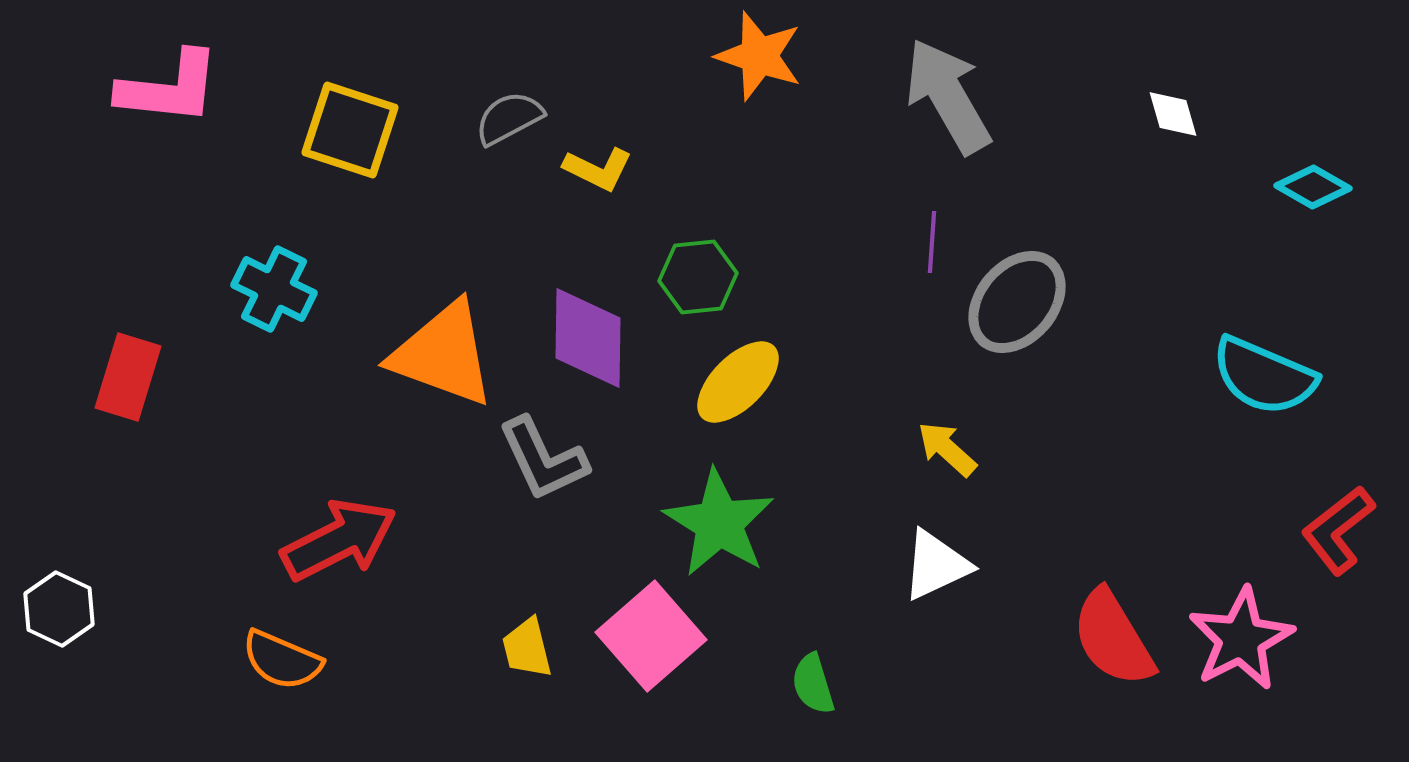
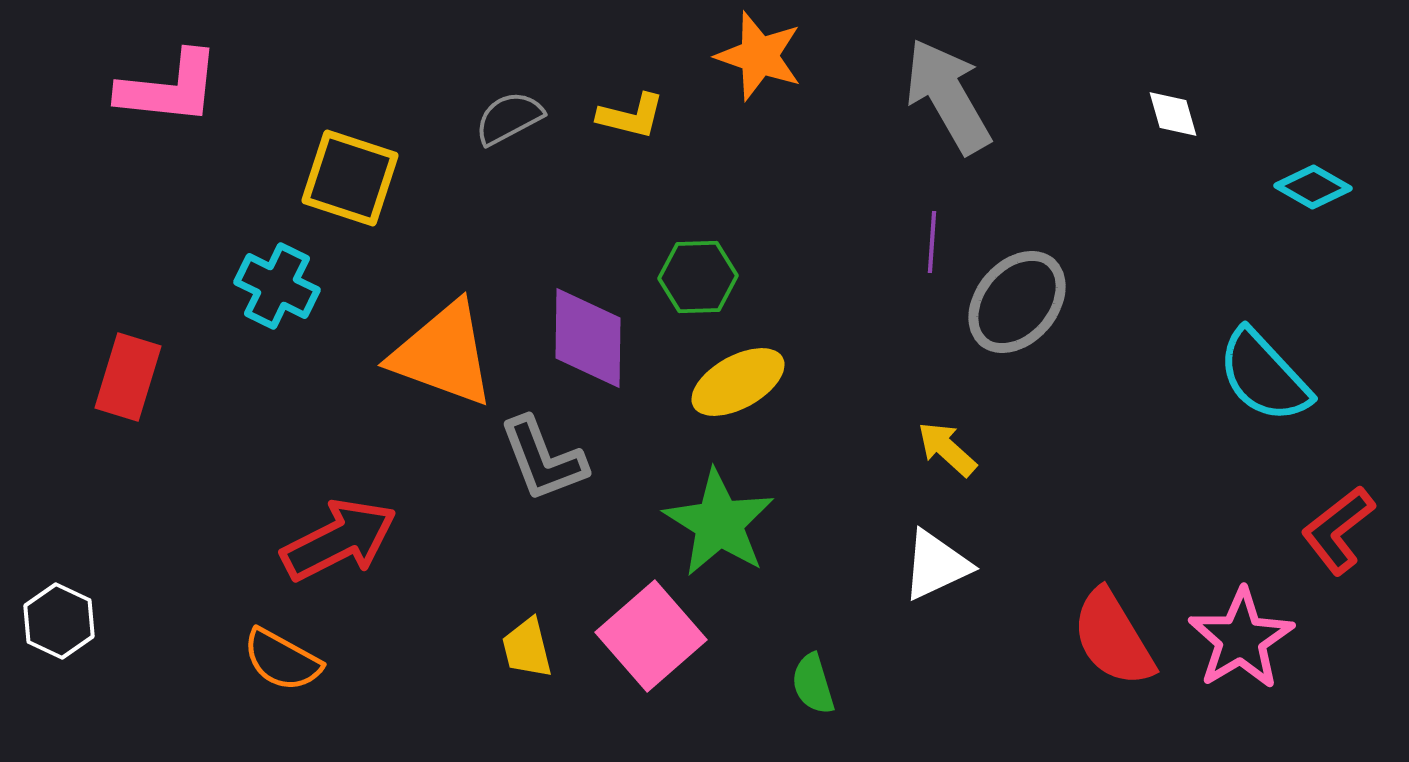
yellow square: moved 48 px down
yellow L-shape: moved 33 px right, 53 px up; rotated 12 degrees counterclockwise
green hexagon: rotated 4 degrees clockwise
cyan cross: moved 3 px right, 3 px up
cyan semicircle: rotated 24 degrees clockwise
yellow ellipse: rotated 16 degrees clockwise
gray L-shape: rotated 4 degrees clockwise
white hexagon: moved 12 px down
pink star: rotated 4 degrees counterclockwise
orange semicircle: rotated 6 degrees clockwise
